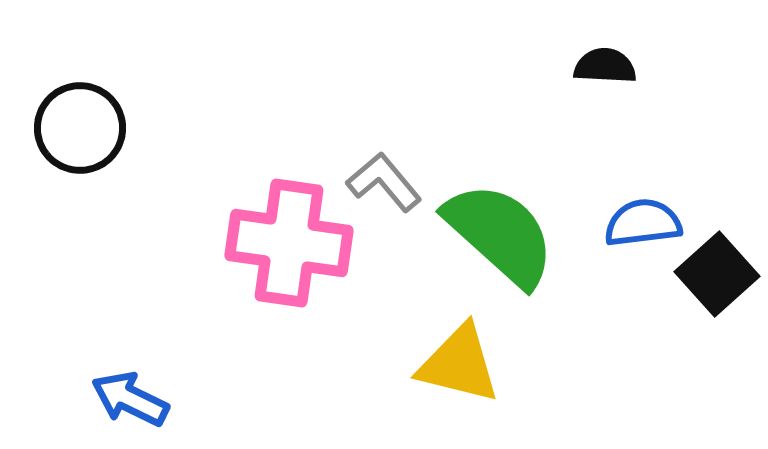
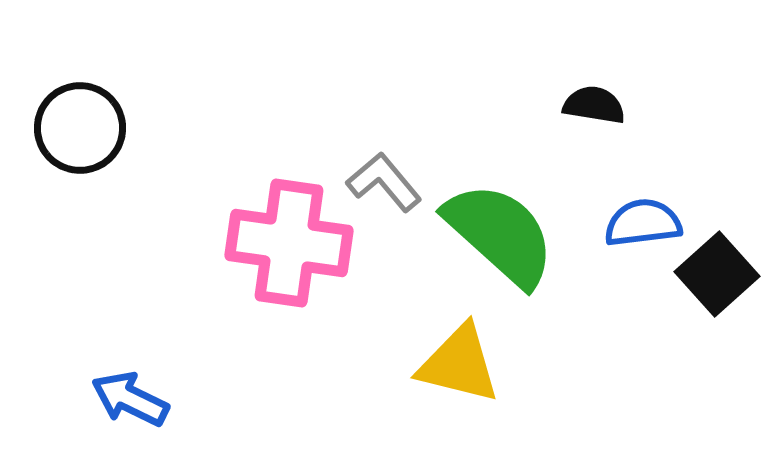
black semicircle: moved 11 px left, 39 px down; rotated 6 degrees clockwise
